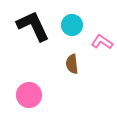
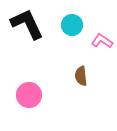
black L-shape: moved 6 px left, 2 px up
pink L-shape: moved 1 px up
brown semicircle: moved 9 px right, 12 px down
